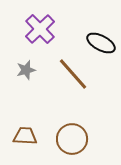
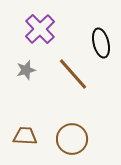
black ellipse: rotated 48 degrees clockwise
